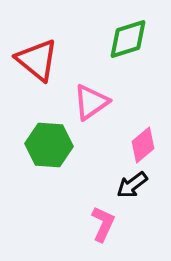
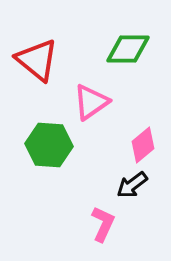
green diamond: moved 10 px down; rotated 18 degrees clockwise
